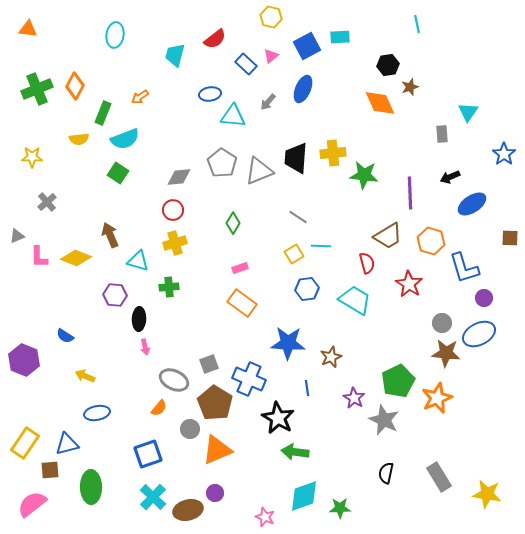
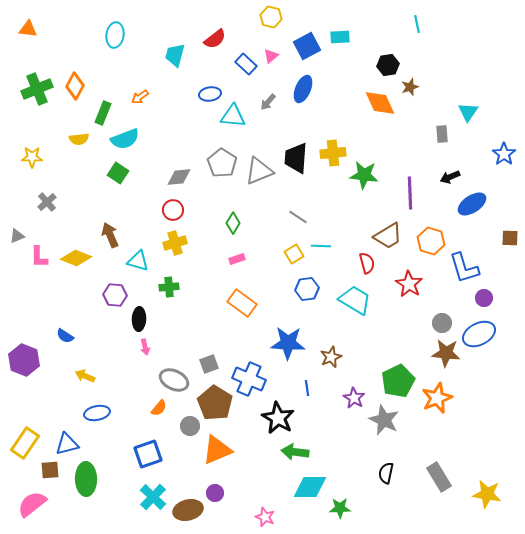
pink rectangle at (240, 268): moved 3 px left, 9 px up
gray circle at (190, 429): moved 3 px up
green ellipse at (91, 487): moved 5 px left, 8 px up
cyan diamond at (304, 496): moved 6 px right, 9 px up; rotated 20 degrees clockwise
